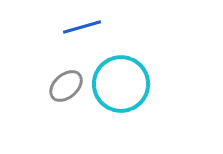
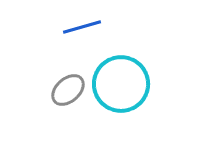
gray ellipse: moved 2 px right, 4 px down
